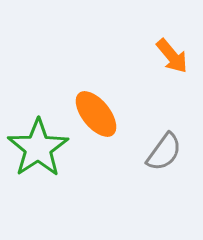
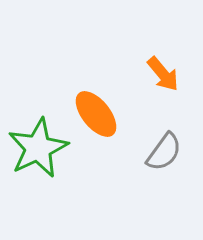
orange arrow: moved 9 px left, 18 px down
green star: rotated 8 degrees clockwise
